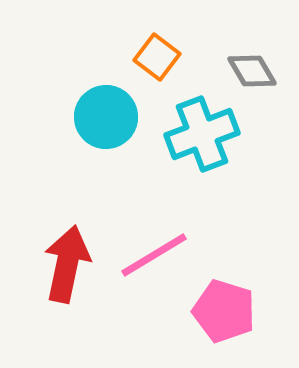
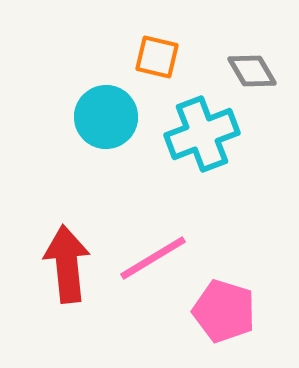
orange square: rotated 24 degrees counterclockwise
pink line: moved 1 px left, 3 px down
red arrow: rotated 18 degrees counterclockwise
